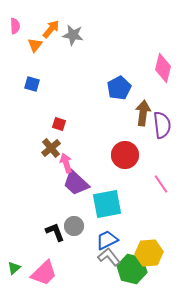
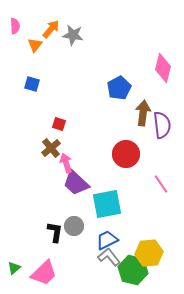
red circle: moved 1 px right, 1 px up
black L-shape: rotated 30 degrees clockwise
green hexagon: moved 1 px right, 1 px down
